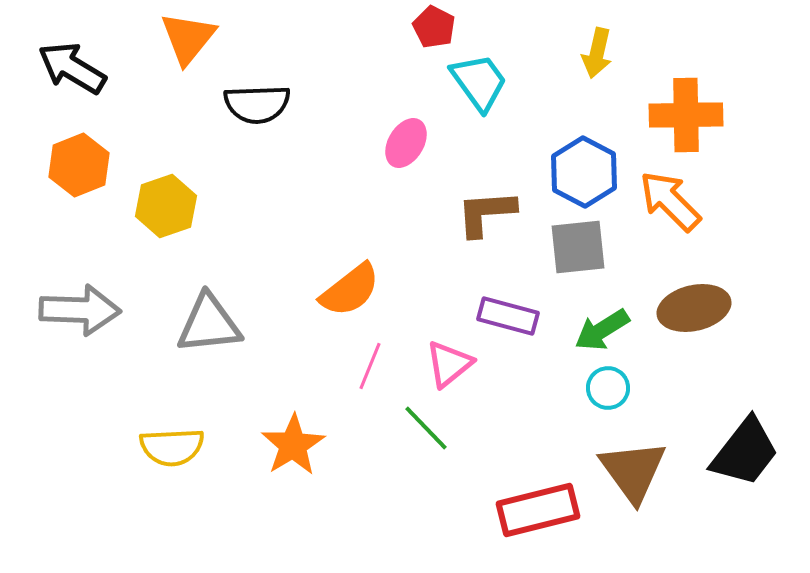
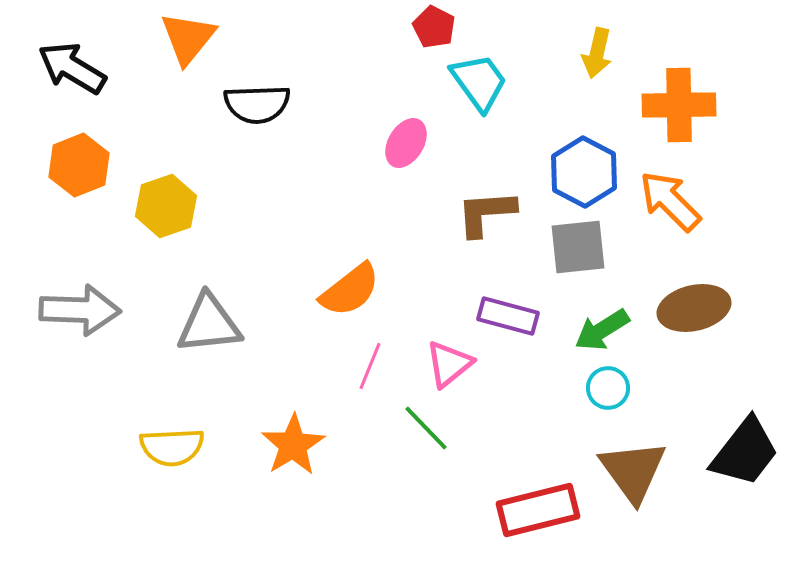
orange cross: moved 7 px left, 10 px up
